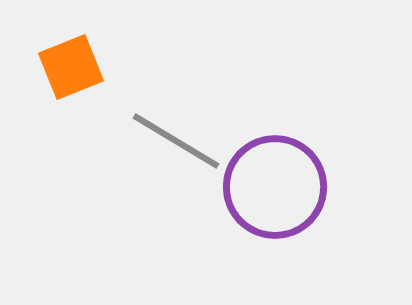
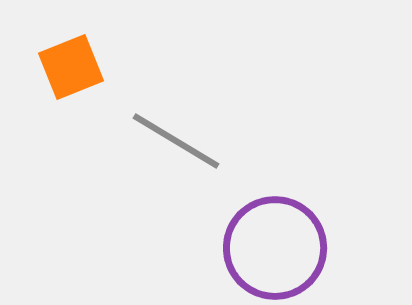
purple circle: moved 61 px down
